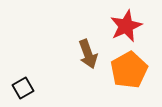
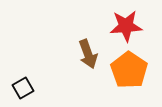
red star: rotated 20 degrees clockwise
orange pentagon: rotated 9 degrees counterclockwise
